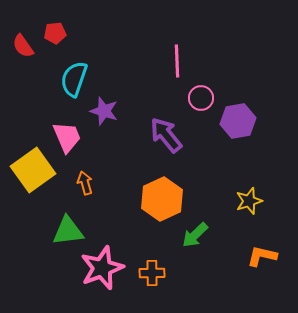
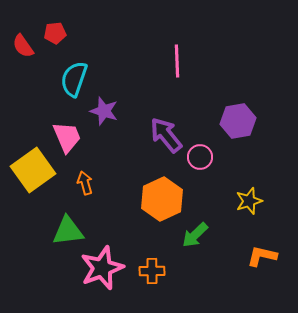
pink circle: moved 1 px left, 59 px down
orange cross: moved 2 px up
